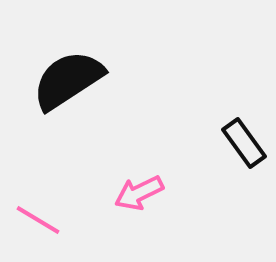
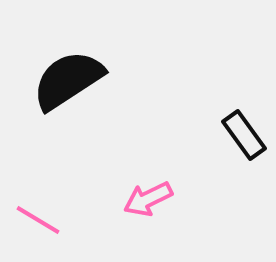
black rectangle: moved 8 px up
pink arrow: moved 9 px right, 6 px down
